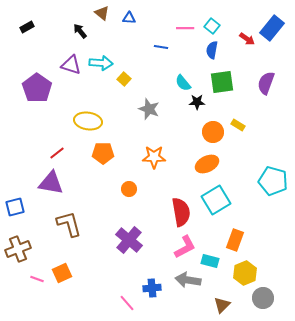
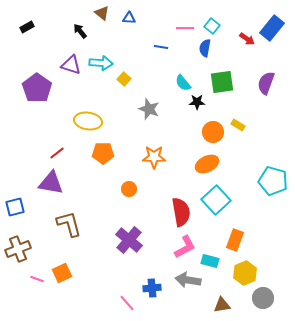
blue semicircle at (212, 50): moved 7 px left, 2 px up
cyan square at (216, 200): rotated 12 degrees counterclockwise
brown triangle at (222, 305): rotated 36 degrees clockwise
